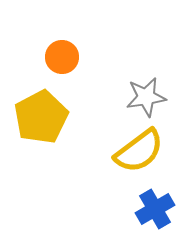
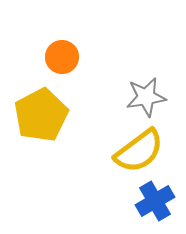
yellow pentagon: moved 2 px up
blue cross: moved 8 px up
